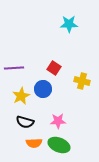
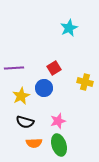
cyan star: moved 4 px down; rotated 24 degrees counterclockwise
red square: rotated 24 degrees clockwise
yellow cross: moved 3 px right, 1 px down
blue circle: moved 1 px right, 1 px up
pink star: rotated 14 degrees counterclockwise
green ellipse: rotated 50 degrees clockwise
